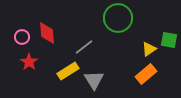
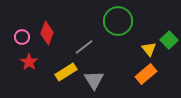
green circle: moved 3 px down
red diamond: rotated 25 degrees clockwise
green square: rotated 36 degrees clockwise
yellow triangle: rotated 35 degrees counterclockwise
yellow rectangle: moved 2 px left, 1 px down
